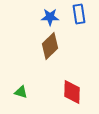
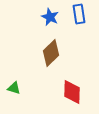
blue star: rotated 24 degrees clockwise
brown diamond: moved 1 px right, 7 px down
green triangle: moved 7 px left, 4 px up
